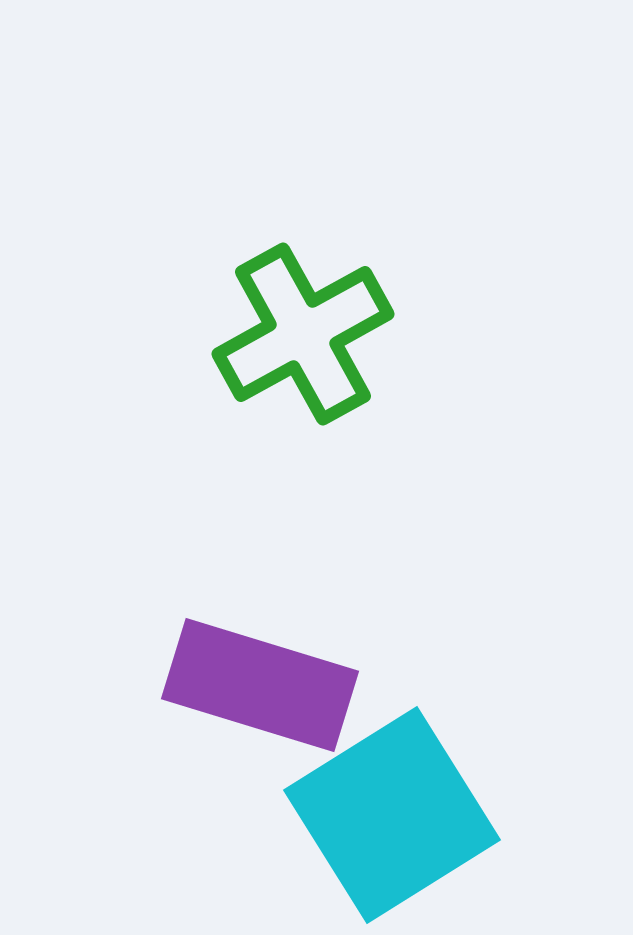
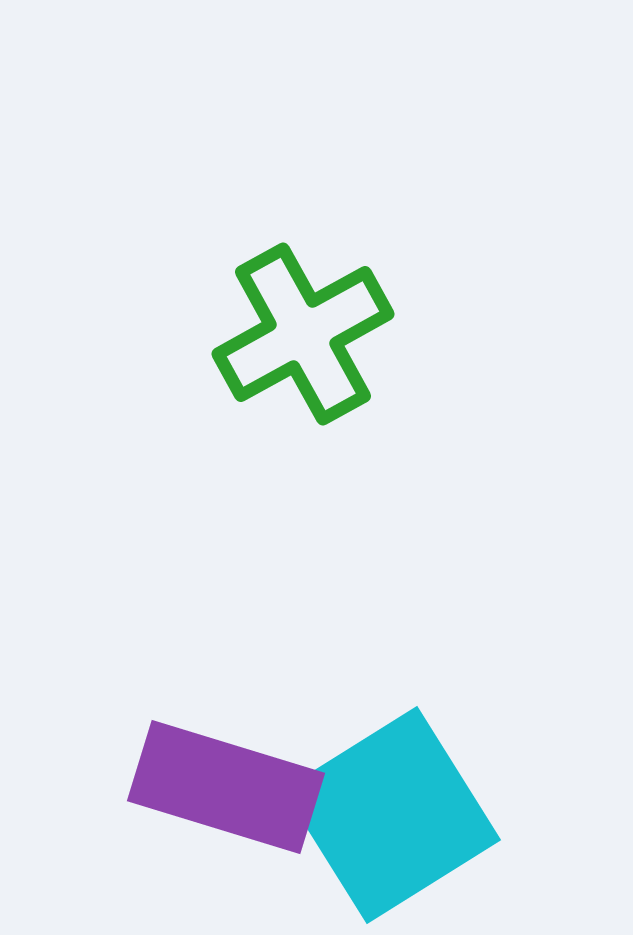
purple rectangle: moved 34 px left, 102 px down
